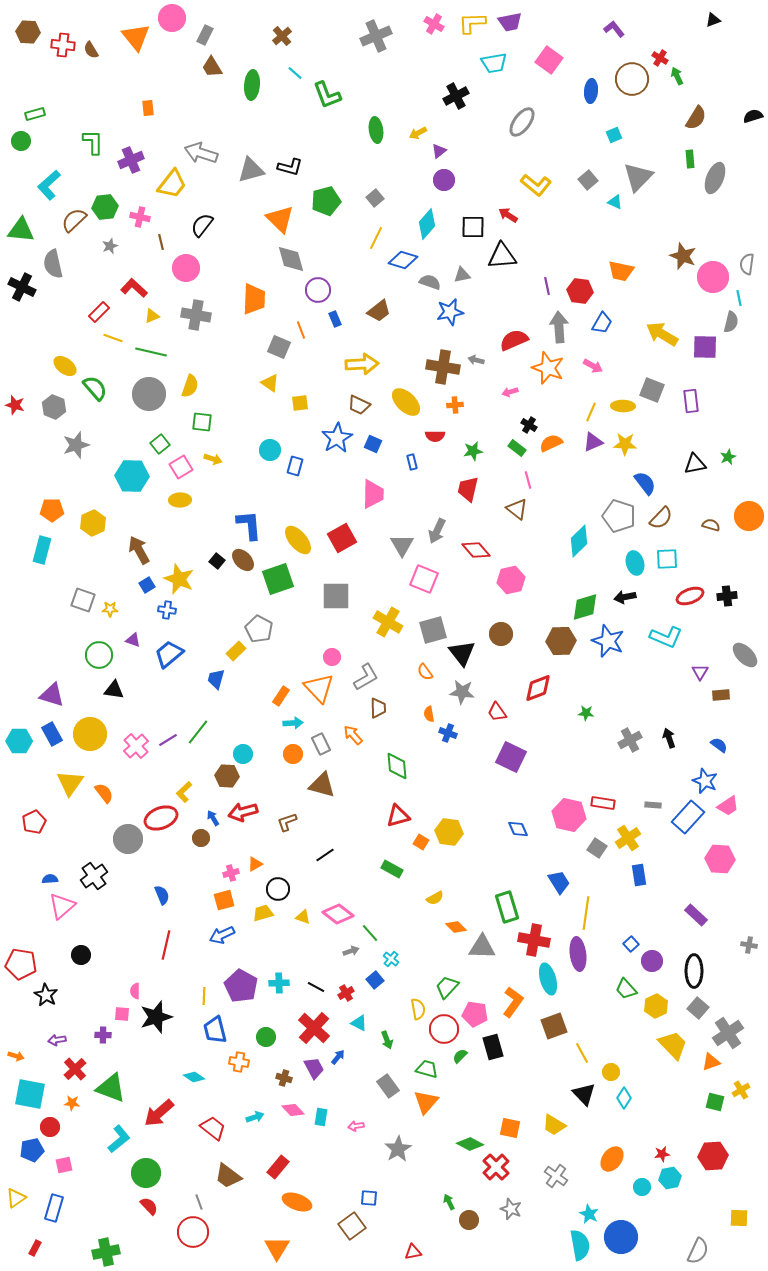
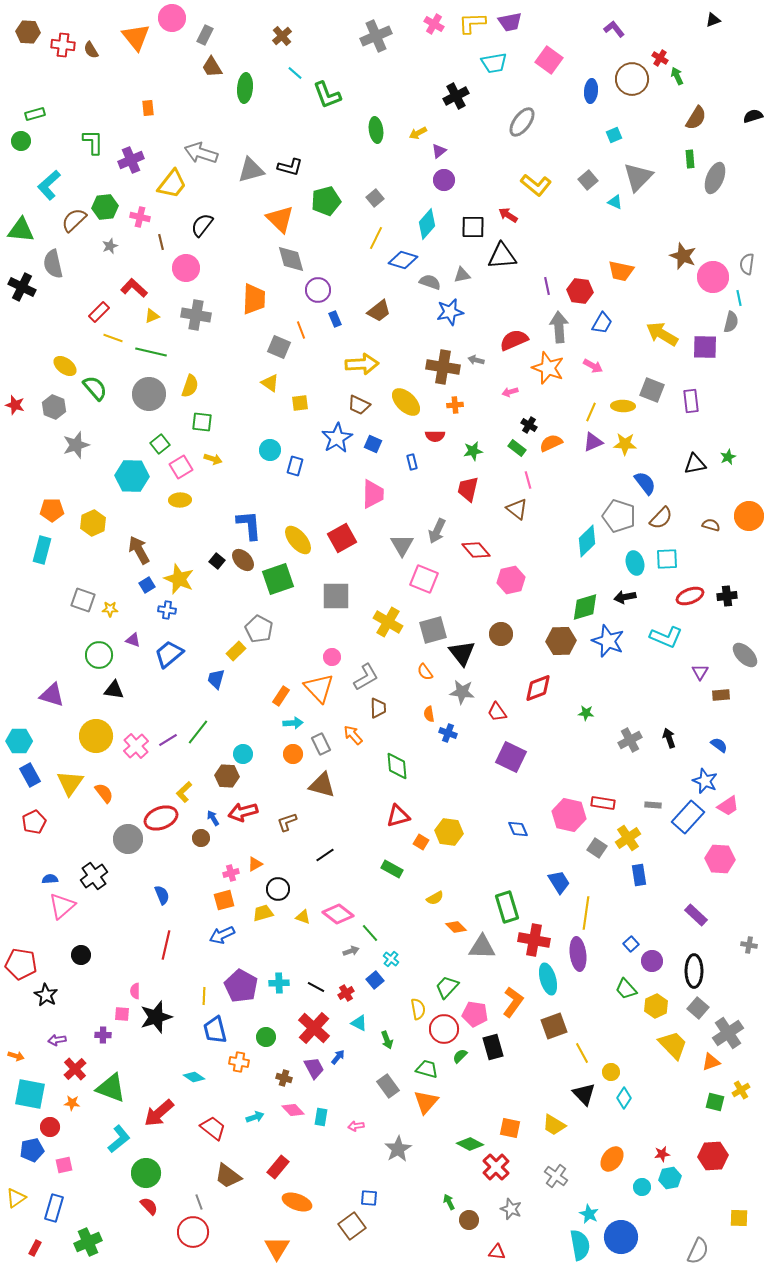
green ellipse at (252, 85): moved 7 px left, 3 px down
cyan diamond at (579, 541): moved 8 px right
blue rectangle at (52, 734): moved 22 px left, 41 px down
yellow circle at (90, 734): moved 6 px right, 2 px down
green cross at (106, 1252): moved 18 px left, 10 px up; rotated 12 degrees counterclockwise
red triangle at (413, 1252): moved 84 px right; rotated 18 degrees clockwise
